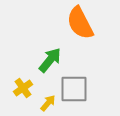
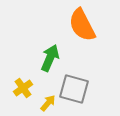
orange semicircle: moved 2 px right, 2 px down
green arrow: moved 2 px up; rotated 16 degrees counterclockwise
gray square: rotated 16 degrees clockwise
